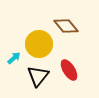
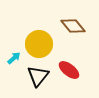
brown diamond: moved 7 px right
red ellipse: rotated 20 degrees counterclockwise
